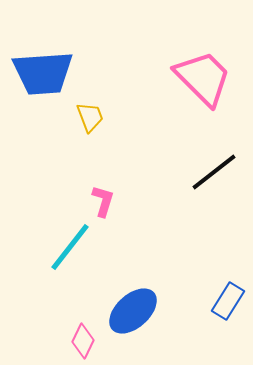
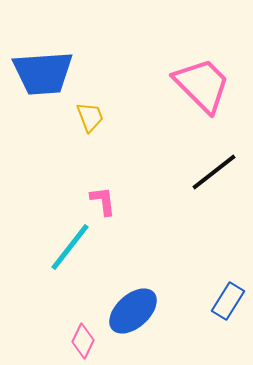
pink trapezoid: moved 1 px left, 7 px down
pink L-shape: rotated 24 degrees counterclockwise
